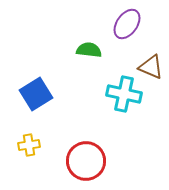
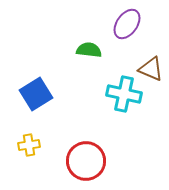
brown triangle: moved 2 px down
